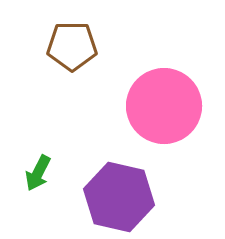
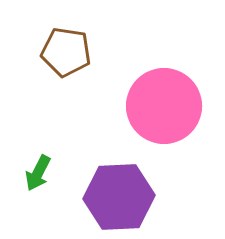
brown pentagon: moved 6 px left, 6 px down; rotated 9 degrees clockwise
purple hexagon: rotated 16 degrees counterclockwise
